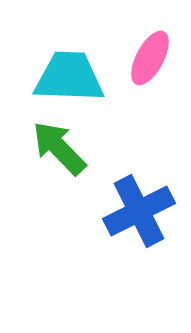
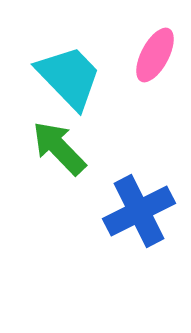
pink ellipse: moved 5 px right, 3 px up
cyan trapezoid: rotated 44 degrees clockwise
